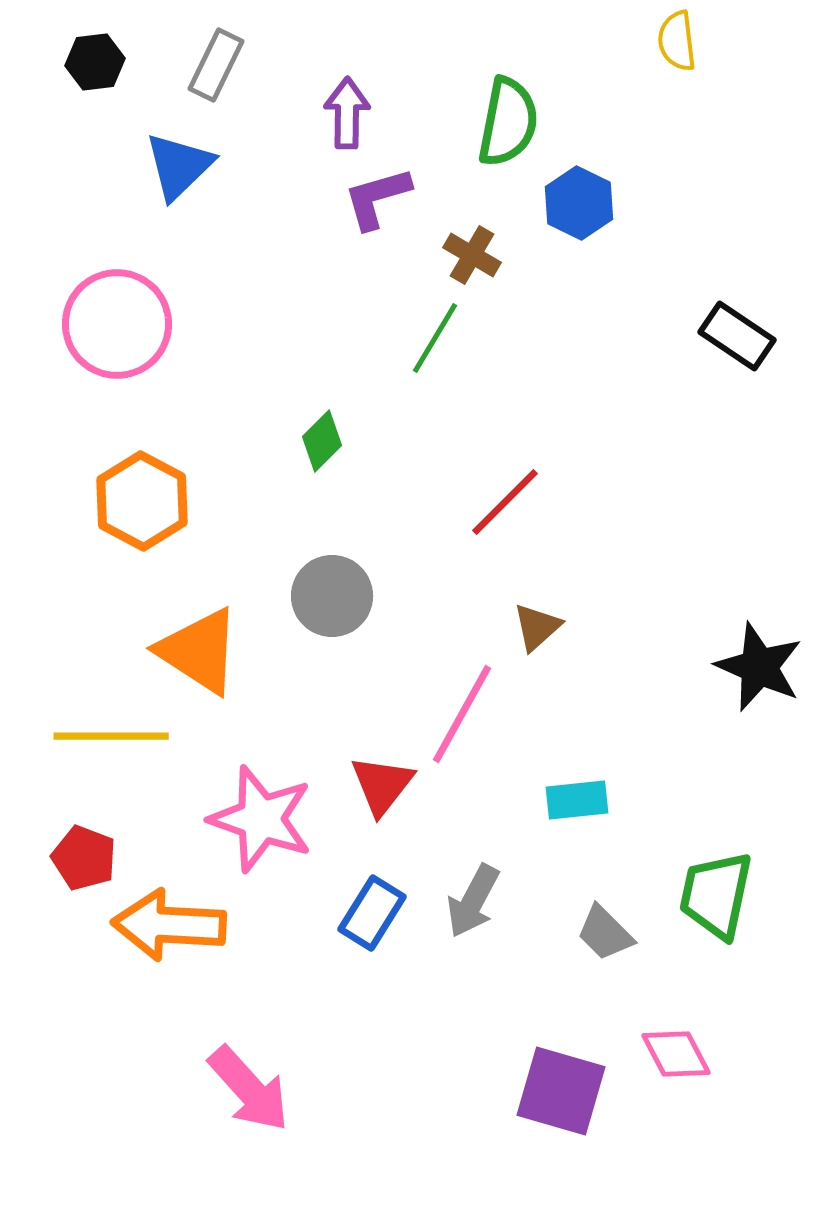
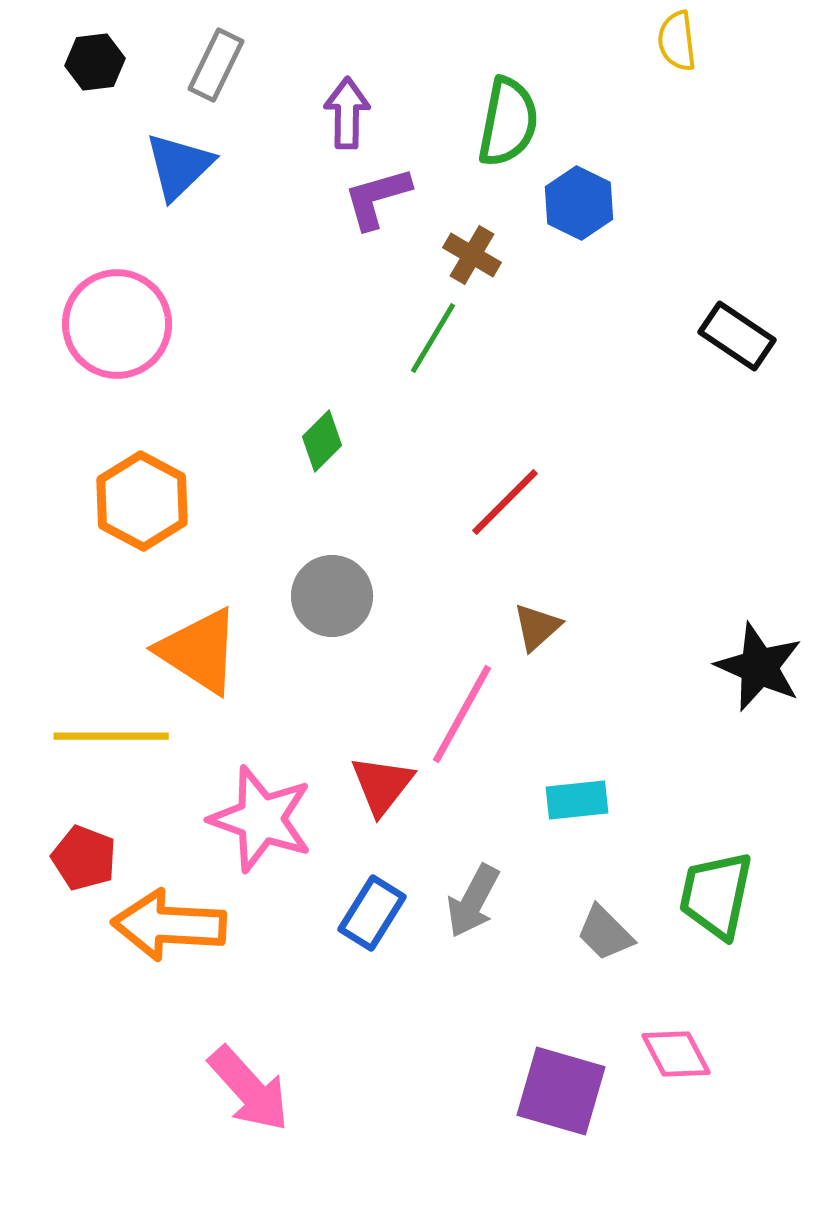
green line: moved 2 px left
